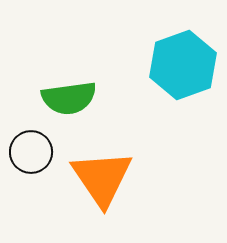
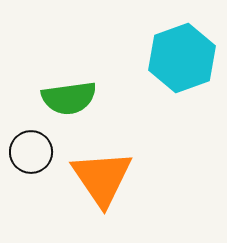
cyan hexagon: moved 1 px left, 7 px up
